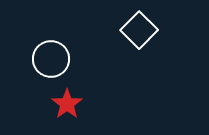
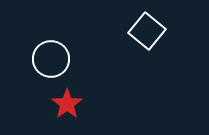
white square: moved 8 px right, 1 px down; rotated 6 degrees counterclockwise
